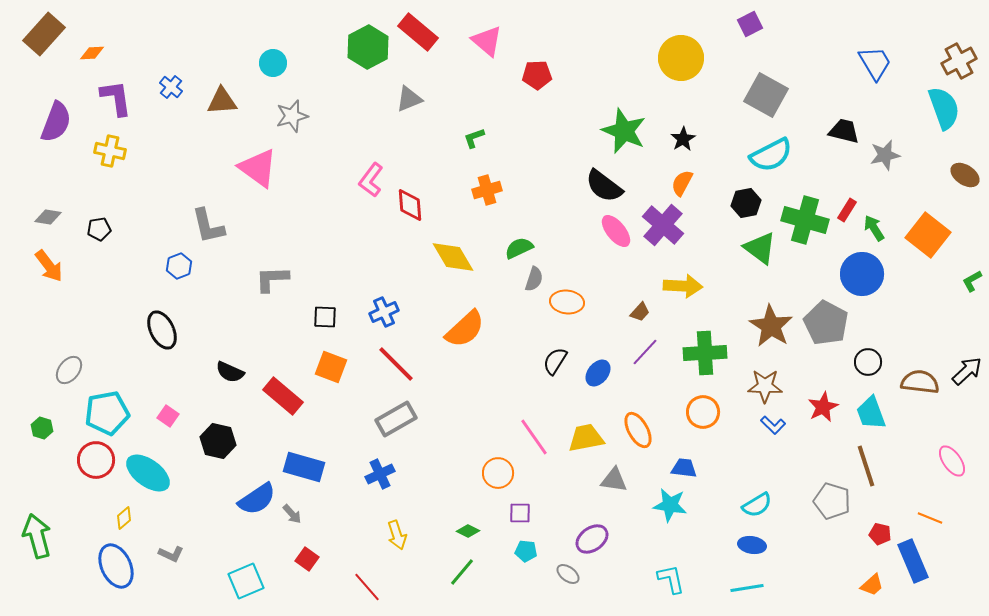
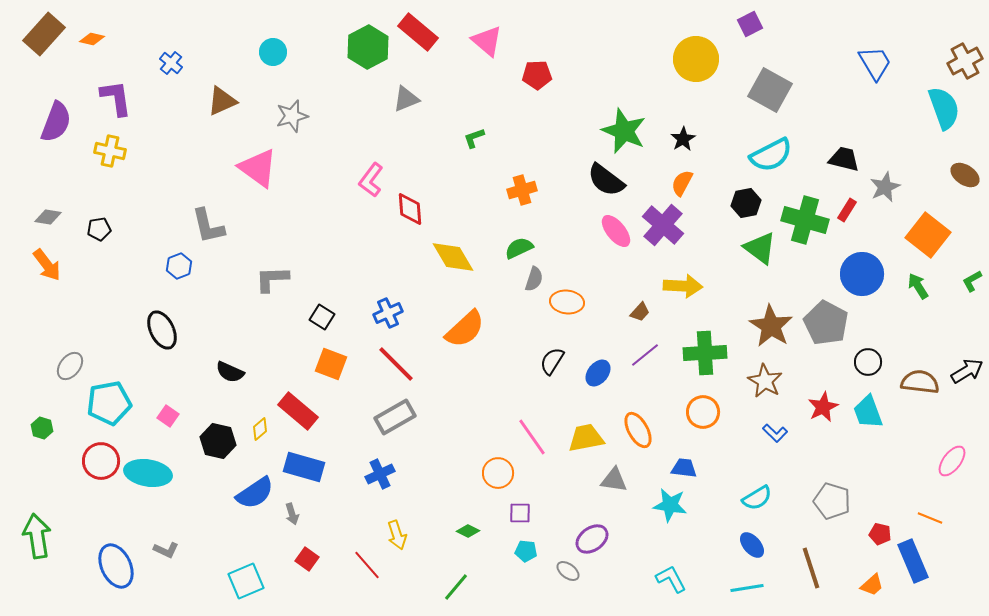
orange diamond at (92, 53): moved 14 px up; rotated 15 degrees clockwise
yellow circle at (681, 58): moved 15 px right, 1 px down
brown cross at (959, 61): moved 6 px right
cyan circle at (273, 63): moved 11 px up
blue cross at (171, 87): moved 24 px up
gray square at (766, 95): moved 4 px right, 5 px up
gray triangle at (409, 99): moved 3 px left
brown triangle at (222, 101): rotated 20 degrees counterclockwise
black trapezoid at (844, 131): moved 28 px down
gray star at (885, 155): moved 32 px down; rotated 12 degrees counterclockwise
black semicircle at (604, 186): moved 2 px right, 6 px up
orange cross at (487, 190): moved 35 px right
red diamond at (410, 205): moved 4 px down
green arrow at (874, 228): moved 44 px right, 58 px down
orange arrow at (49, 266): moved 2 px left, 1 px up
blue cross at (384, 312): moved 4 px right, 1 px down
black square at (325, 317): moved 3 px left; rotated 30 degrees clockwise
purple line at (645, 352): moved 3 px down; rotated 8 degrees clockwise
black semicircle at (555, 361): moved 3 px left
orange square at (331, 367): moved 3 px up
gray ellipse at (69, 370): moved 1 px right, 4 px up
black arrow at (967, 371): rotated 12 degrees clockwise
brown star at (765, 386): moved 5 px up; rotated 28 degrees clockwise
red rectangle at (283, 396): moved 15 px right, 15 px down
cyan pentagon at (107, 413): moved 2 px right, 10 px up
cyan trapezoid at (871, 413): moved 3 px left, 1 px up
gray rectangle at (396, 419): moved 1 px left, 2 px up
blue L-shape at (773, 425): moved 2 px right, 8 px down
pink line at (534, 437): moved 2 px left
red circle at (96, 460): moved 5 px right, 1 px down
pink ellipse at (952, 461): rotated 72 degrees clockwise
brown line at (866, 466): moved 55 px left, 102 px down
cyan ellipse at (148, 473): rotated 27 degrees counterclockwise
blue semicircle at (257, 499): moved 2 px left, 6 px up
cyan semicircle at (757, 505): moved 7 px up
gray arrow at (292, 514): rotated 25 degrees clockwise
yellow diamond at (124, 518): moved 136 px right, 89 px up
green arrow at (37, 536): rotated 6 degrees clockwise
blue ellipse at (752, 545): rotated 40 degrees clockwise
gray L-shape at (171, 554): moved 5 px left, 4 px up
green line at (462, 572): moved 6 px left, 15 px down
gray ellipse at (568, 574): moved 3 px up
cyan L-shape at (671, 579): rotated 16 degrees counterclockwise
red line at (367, 587): moved 22 px up
